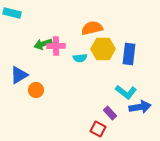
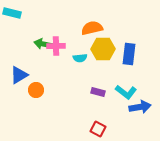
green arrow: rotated 30 degrees clockwise
purple rectangle: moved 12 px left, 21 px up; rotated 32 degrees counterclockwise
